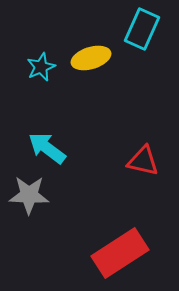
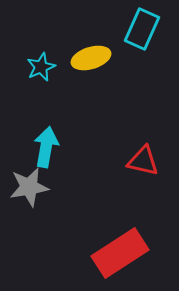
cyan arrow: moved 1 px left, 1 px up; rotated 63 degrees clockwise
gray star: moved 8 px up; rotated 12 degrees counterclockwise
